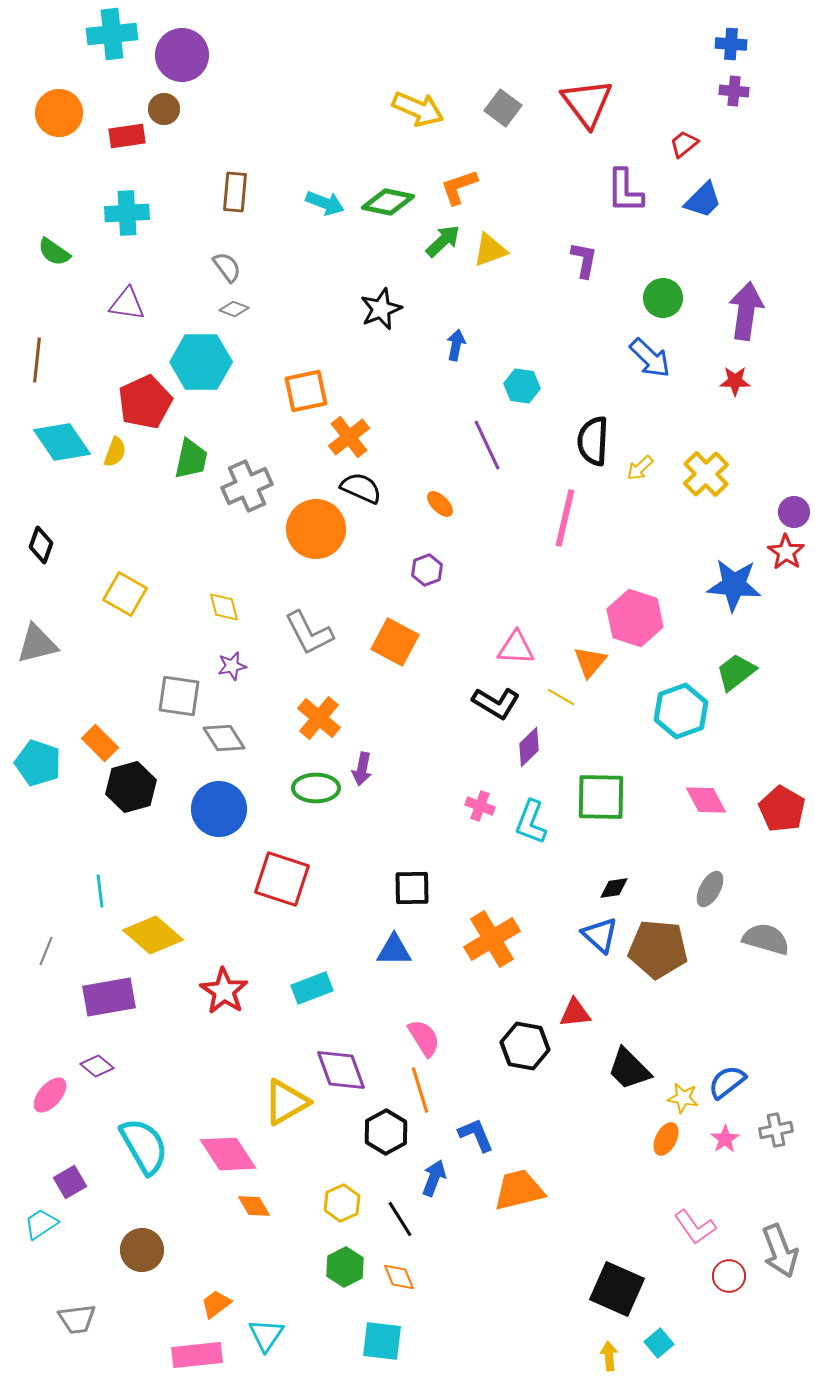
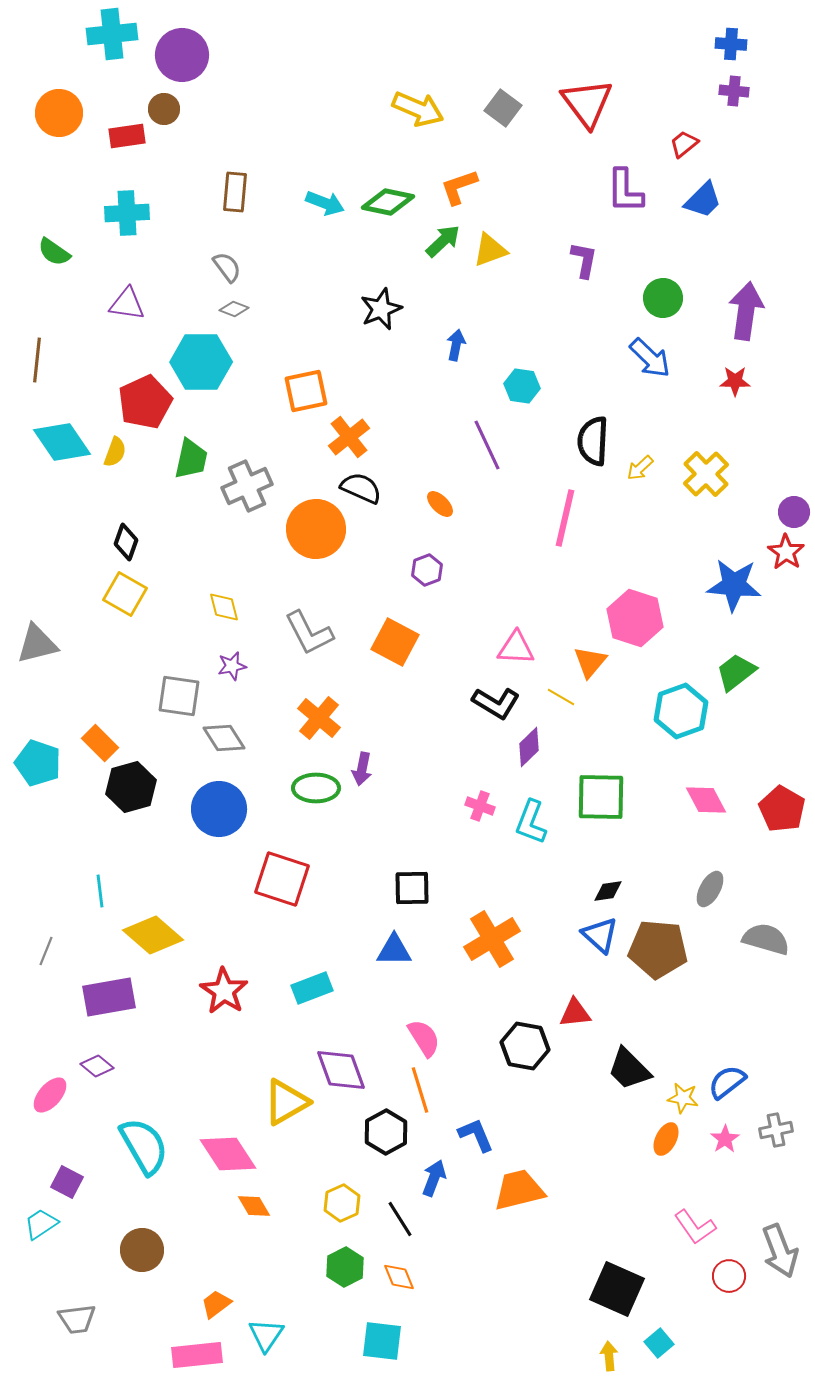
black diamond at (41, 545): moved 85 px right, 3 px up
black diamond at (614, 888): moved 6 px left, 3 px down
purple square at (70, 1182): moved 3 px left; rotated 32 degrees counterclockwise
